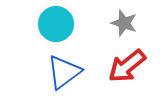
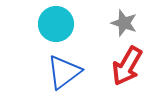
red arrow: rotated 21 degrees counterclockwise
